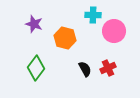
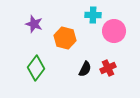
black semicircle: rotated 56 degrees clockwise
